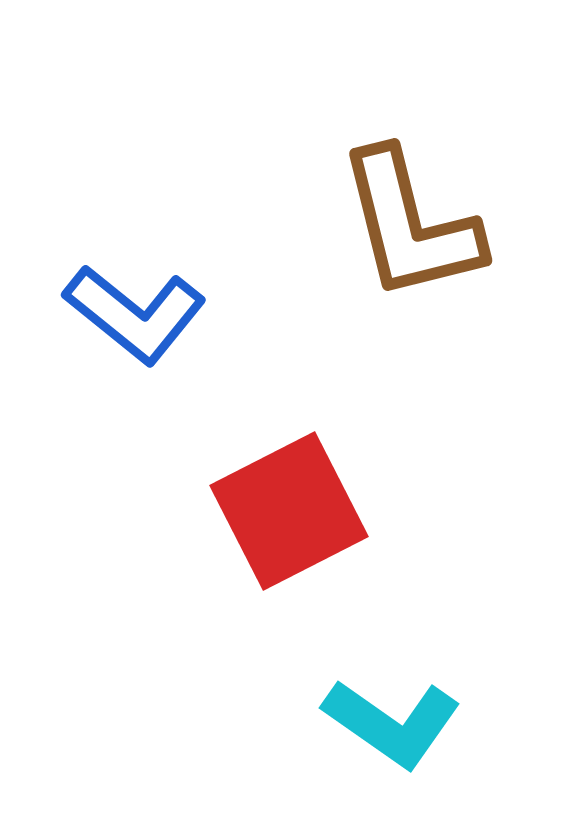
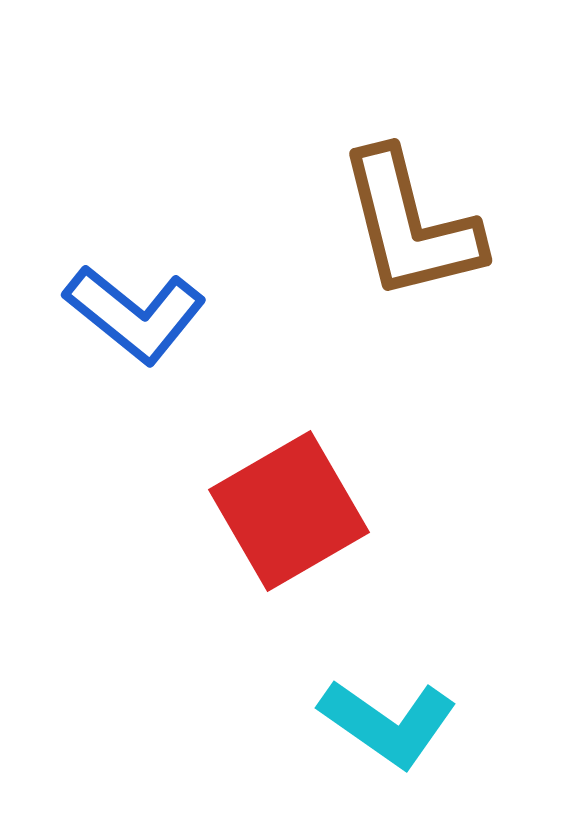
red square: rotated 3 degrees counterclockwise
cyan L-shape: moved 4 px left
